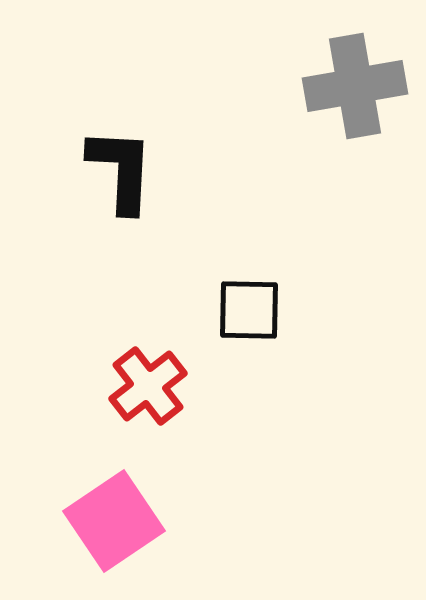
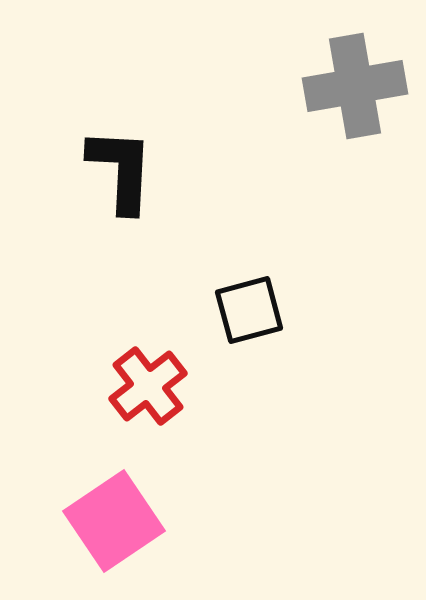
black square: rotated 16 degrees counterclockwise
